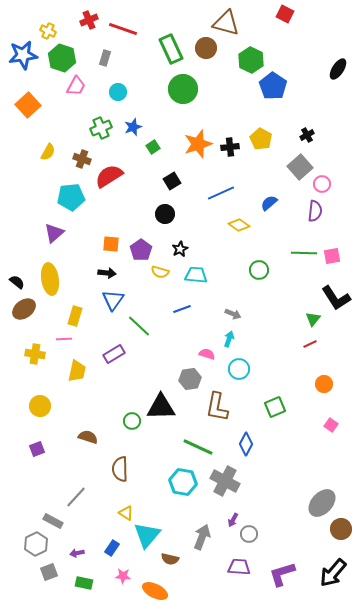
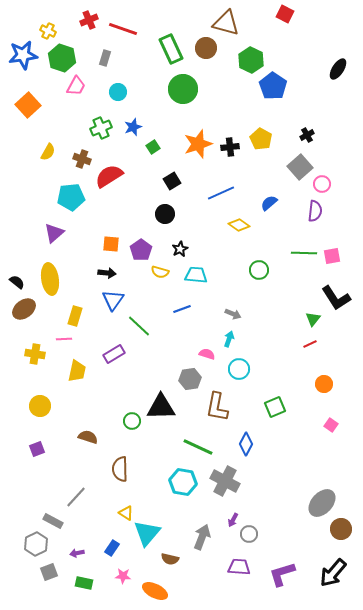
cyan triangle at (147, 535): moved 2 px up
